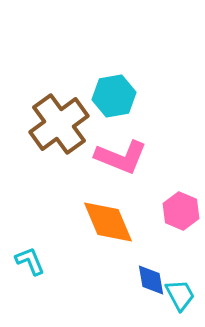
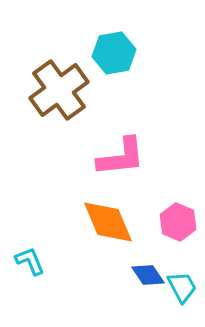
cyan hexagon: moved 43 px up
brown cross: moved 34 px up
pink L-shape: rotated 28 degrees counterclockwise
pink hexagon: moved 3 px left, 11 px down
blue diamond: moved 3 px left, 5 px up; rotated 24 degrees counterclockwise
cyan trapezoid: moved 2 px right, 8 px up
